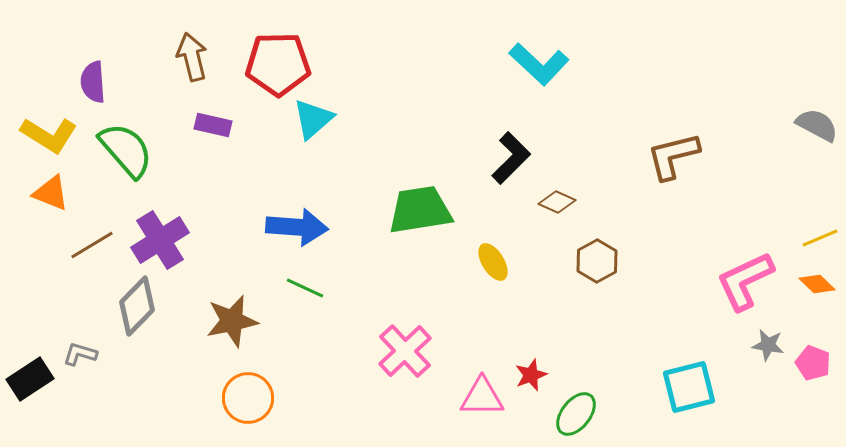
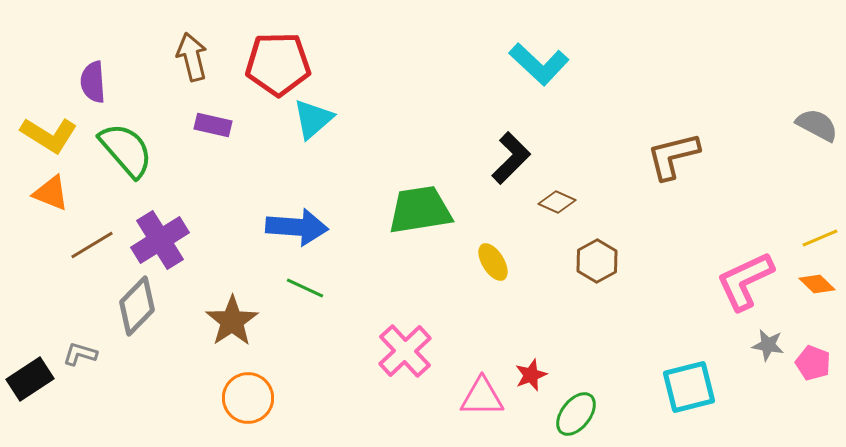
brown star: rotated 22 degrees counterclockwise
